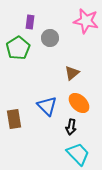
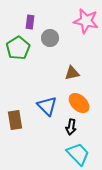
brown triangle: rotated 28 degrees clockwise
brown rectangle: moved 1 px right, 1 px down
